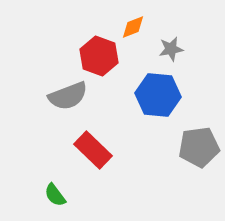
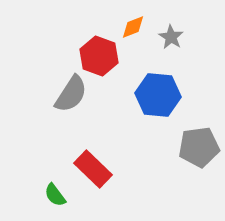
gray star: moved 12 px up; rotated 30 degrees counterclockwise
gray semicircle: moved 3 px right, 2 px up; rotated 36 degrees counterclockwise
red rectangle: moved 19 px down
